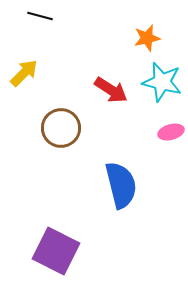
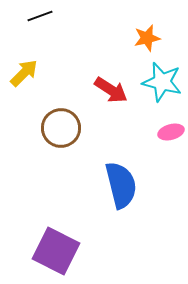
black line: rotated 35 degrees counterclockwise
